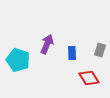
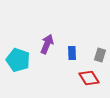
gray rectangle: moved 5 px down
